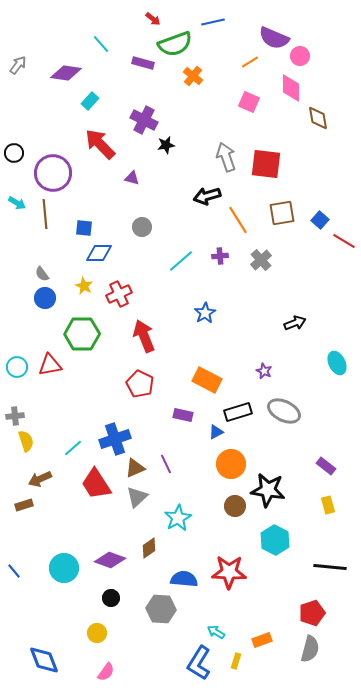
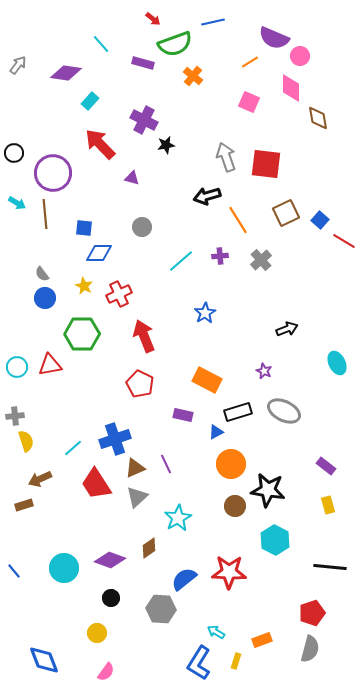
brown square at (282, 213): moved 4 px right; rotated 16 degrees counterclockwise
black arrow at (295, 323): moved 8 px left, 6 px down
blue semicircle at (184, 579): rotated 44 degrees counterclockwise
